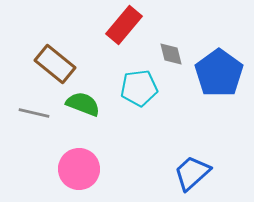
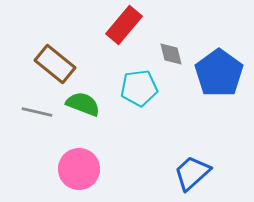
gray line: moved 3 px right, 1 px up
